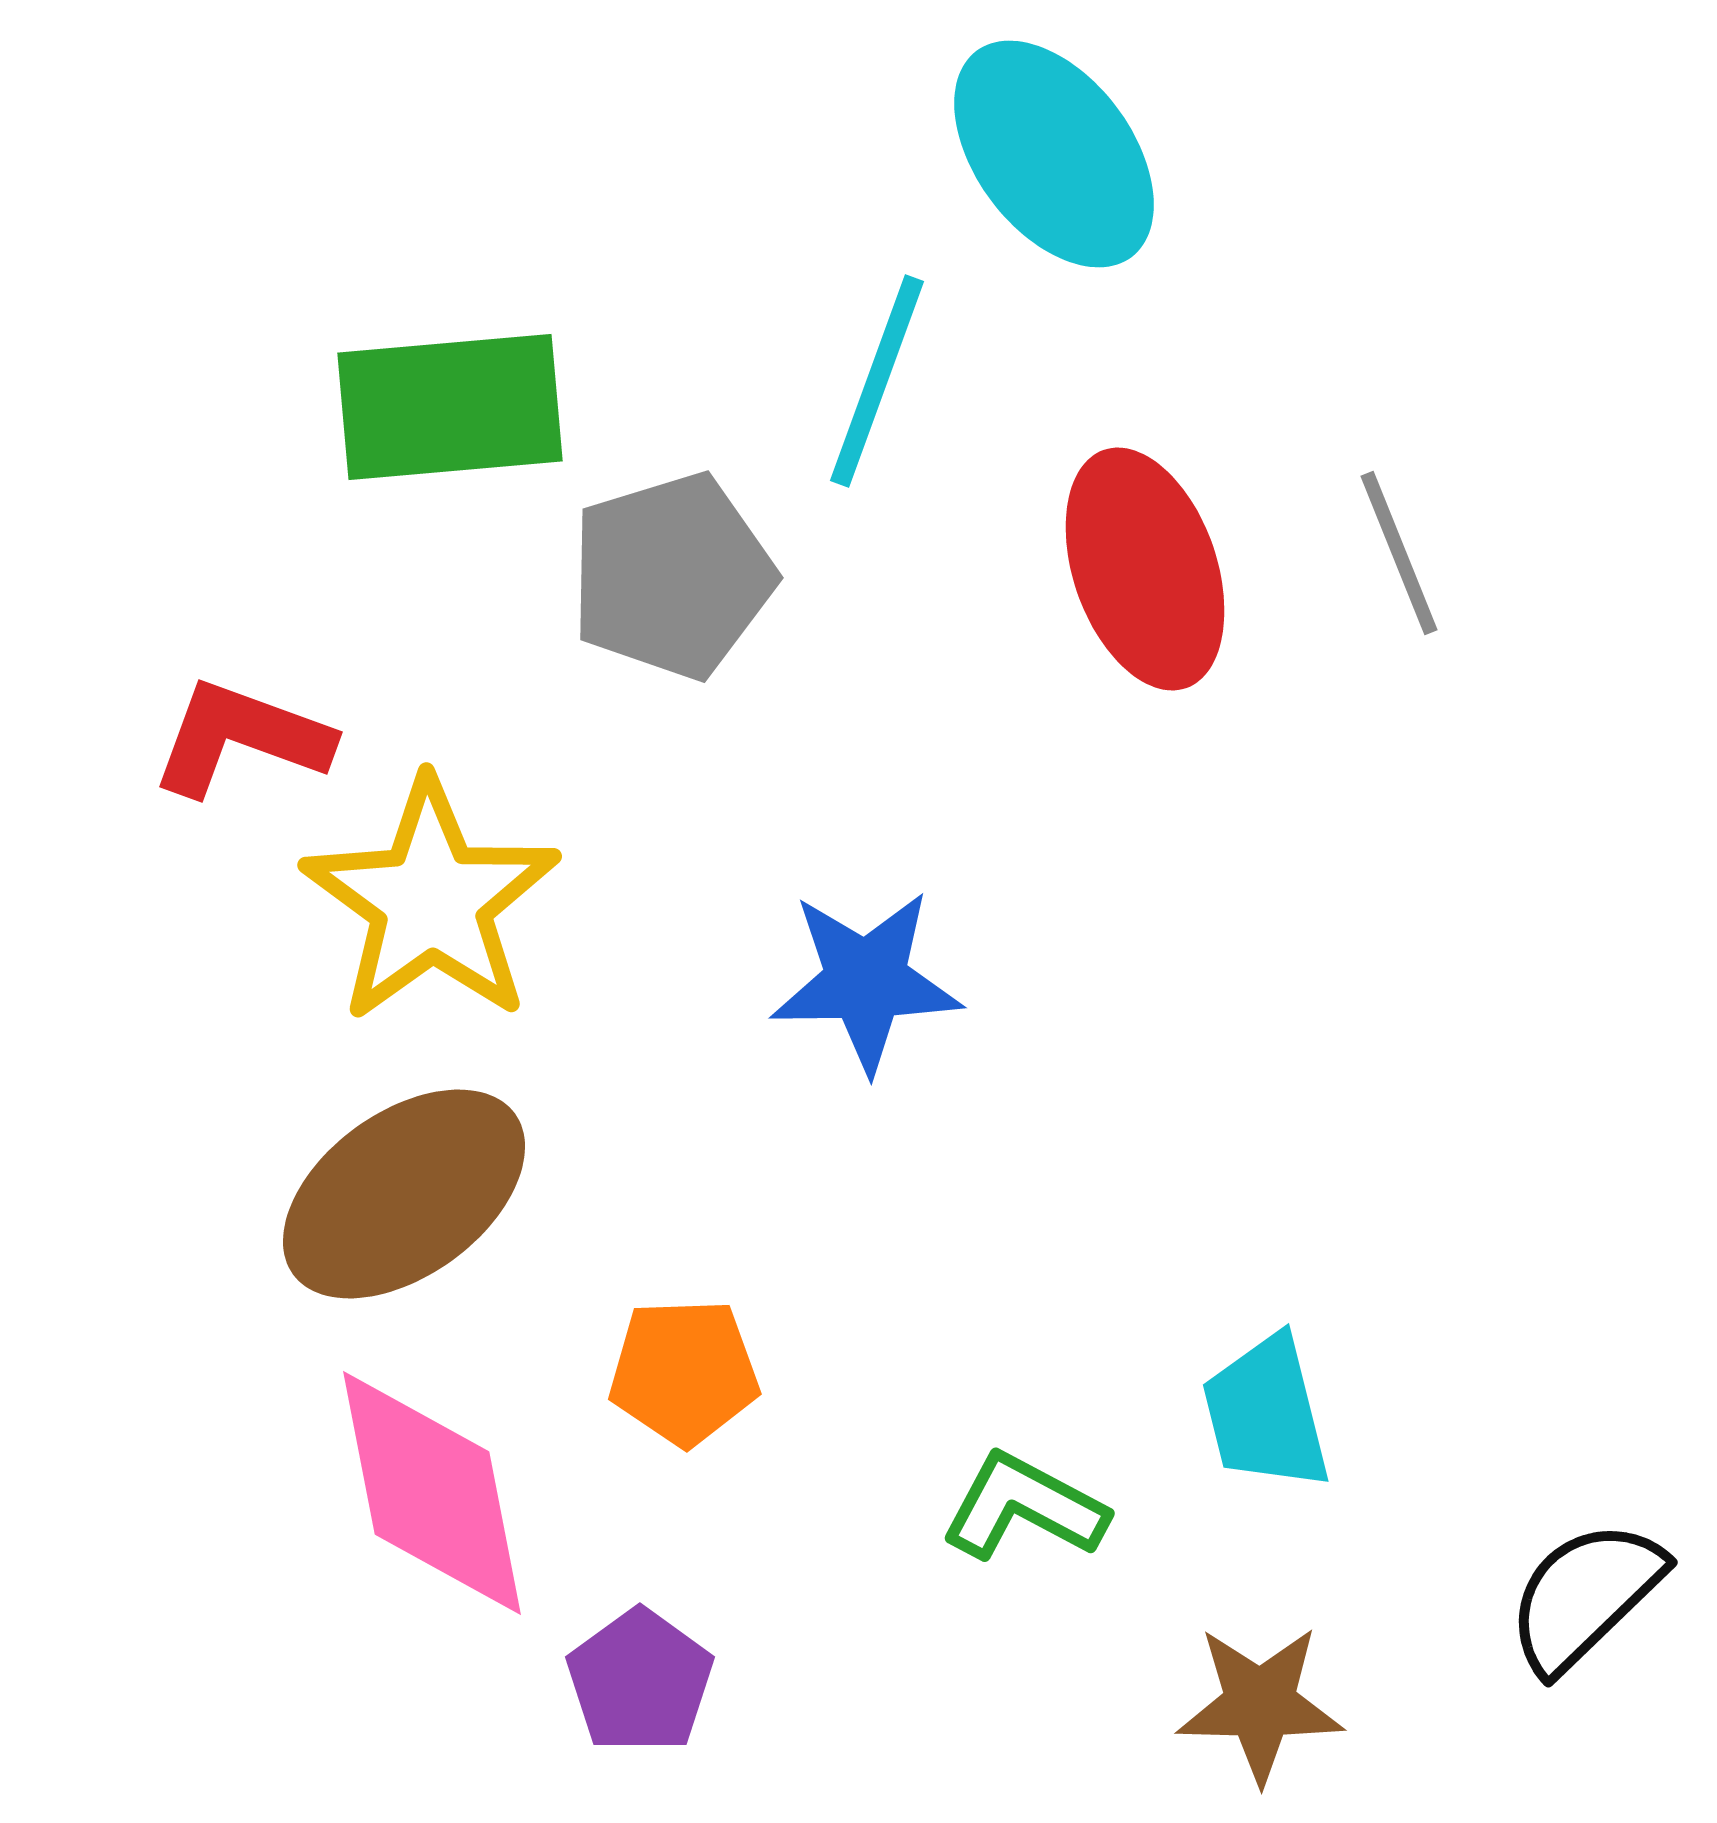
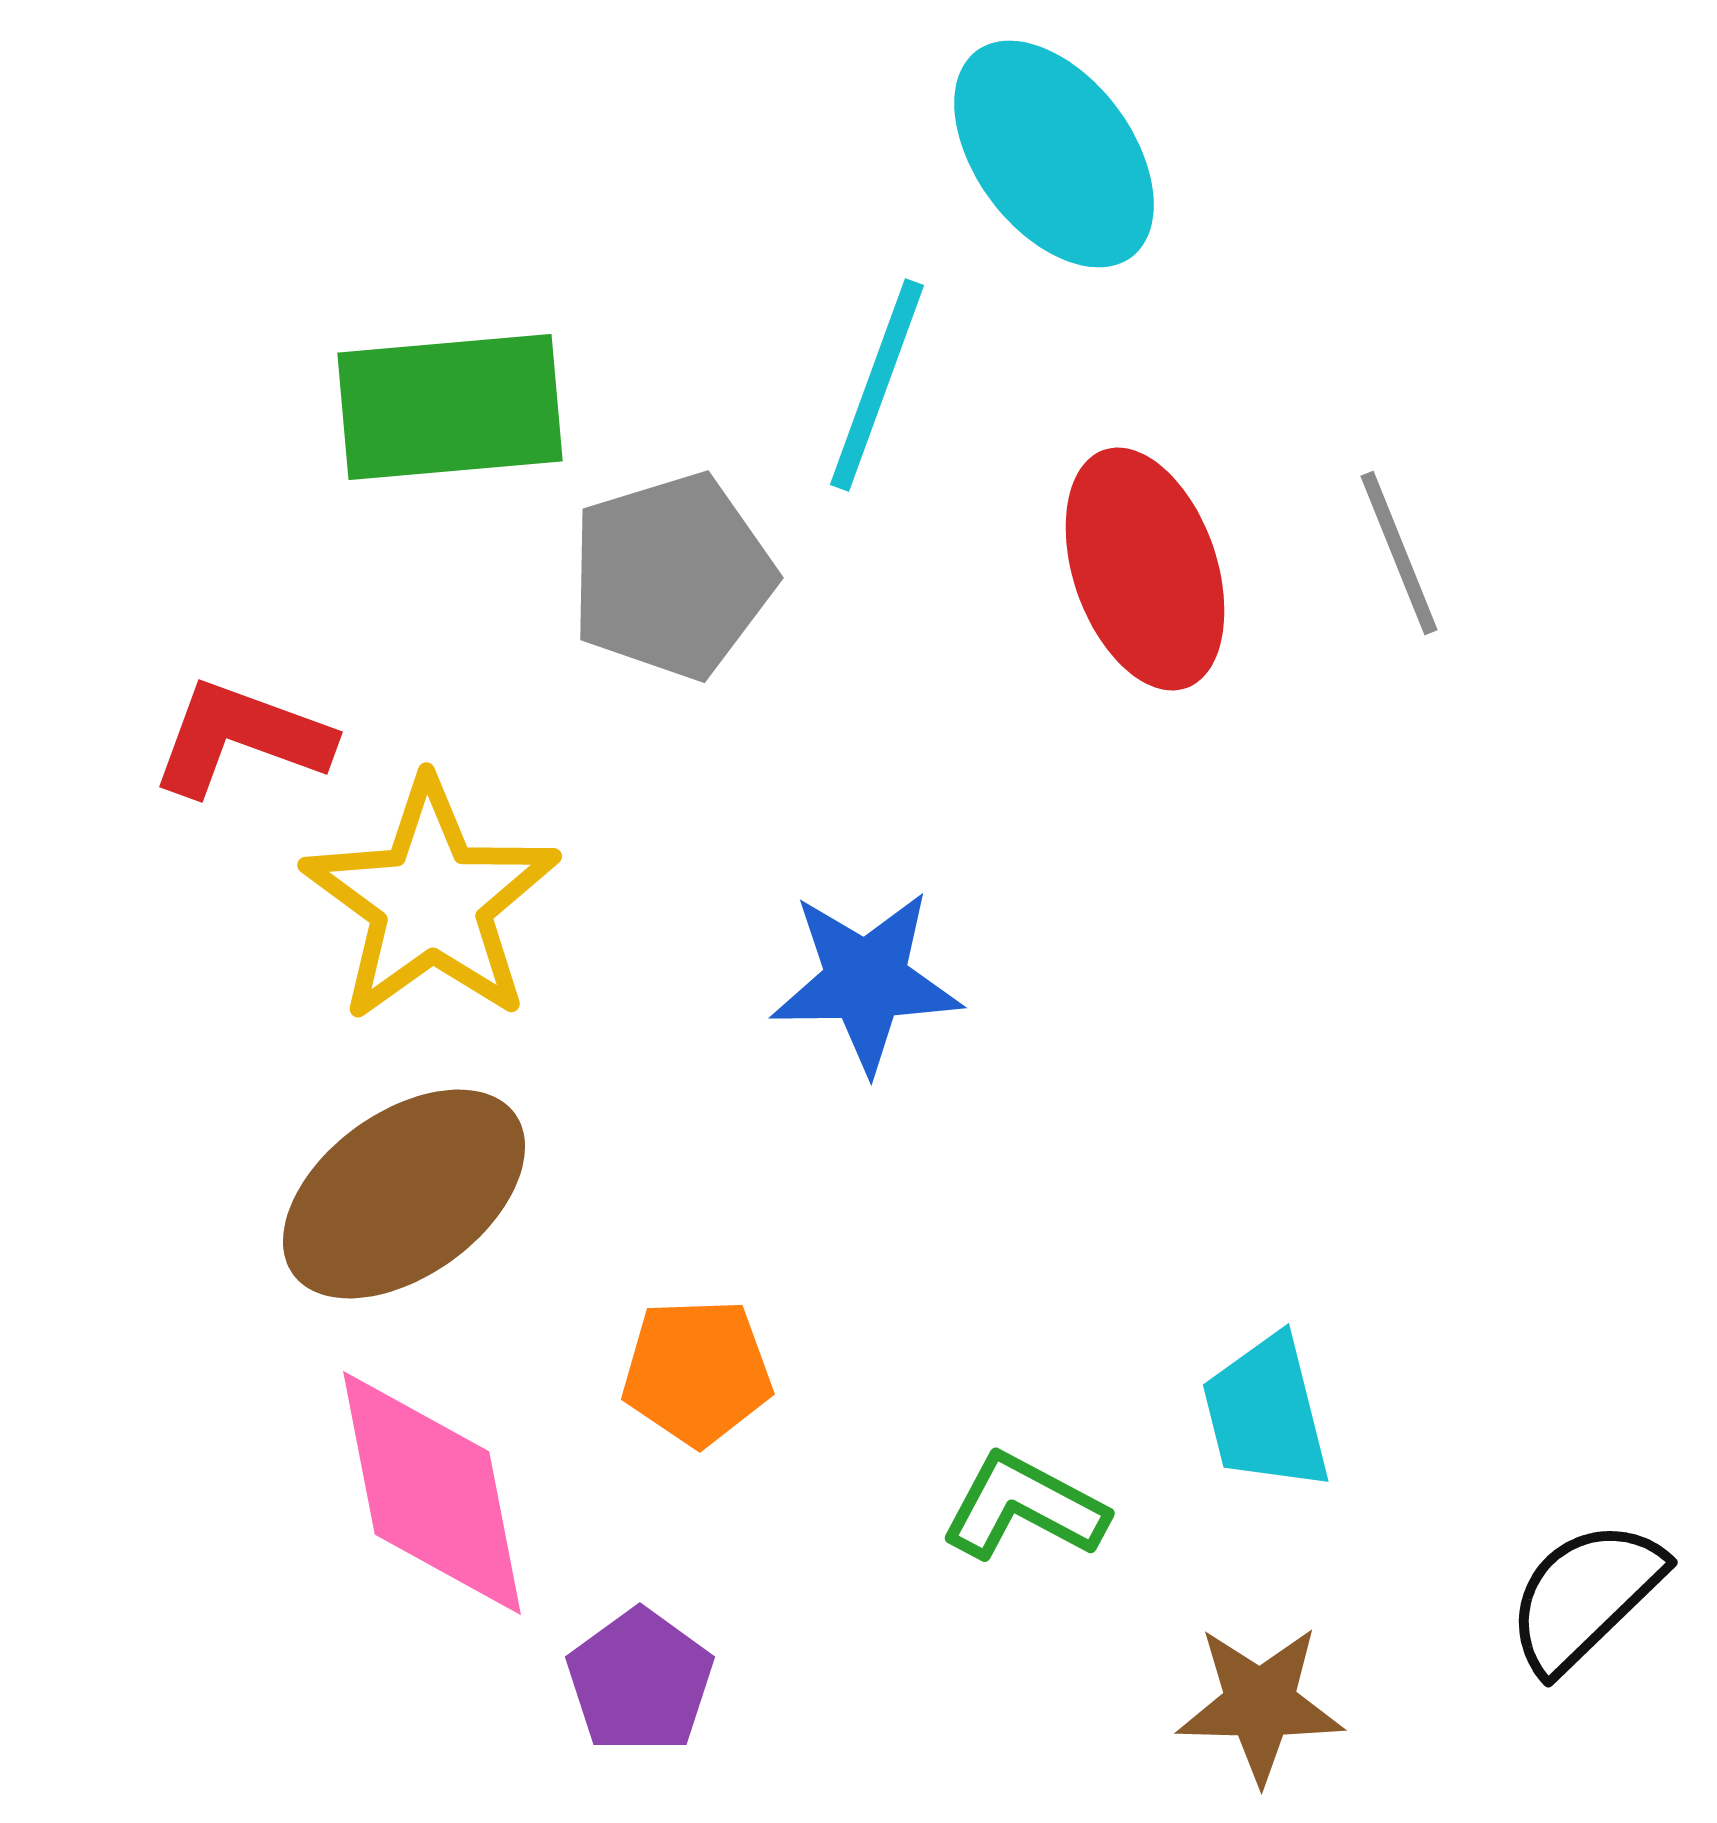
cyan line: moved 4 px down
orange pentagon: moved 13 px right
